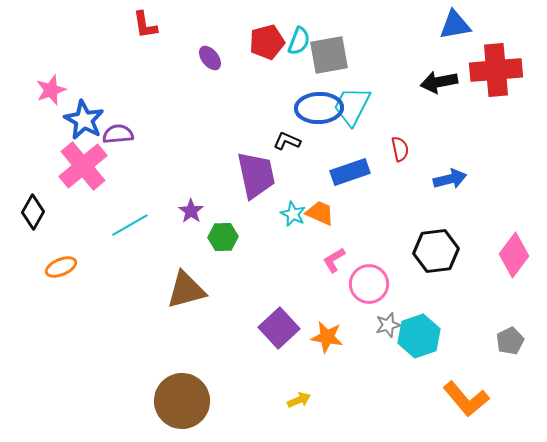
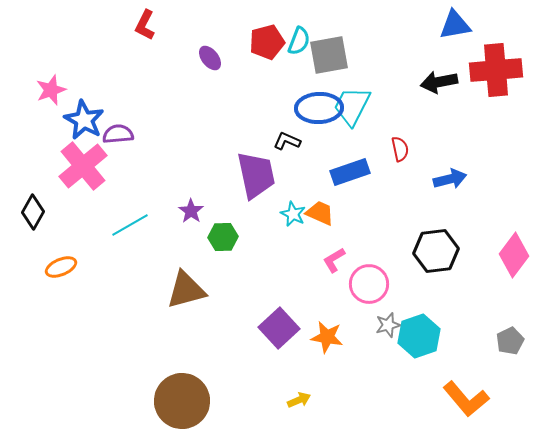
red L-shape: rotated 36 degrees clockwise
